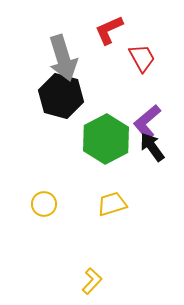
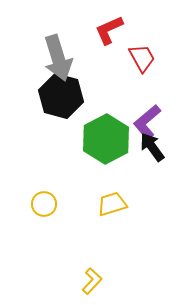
gray arrow: moved 5 px left
